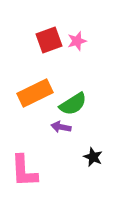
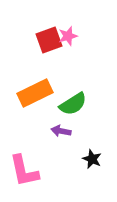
pink star: moved 9 px left, 5 px up
purple arrow: moved 4 px down
black star: moved 1 px left, 2 px down
pink L-shape: rotated 9 degrees counterclockwise
